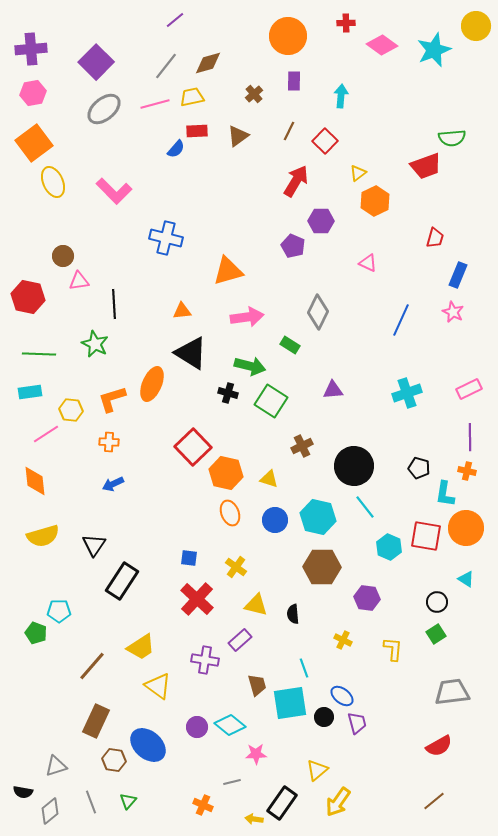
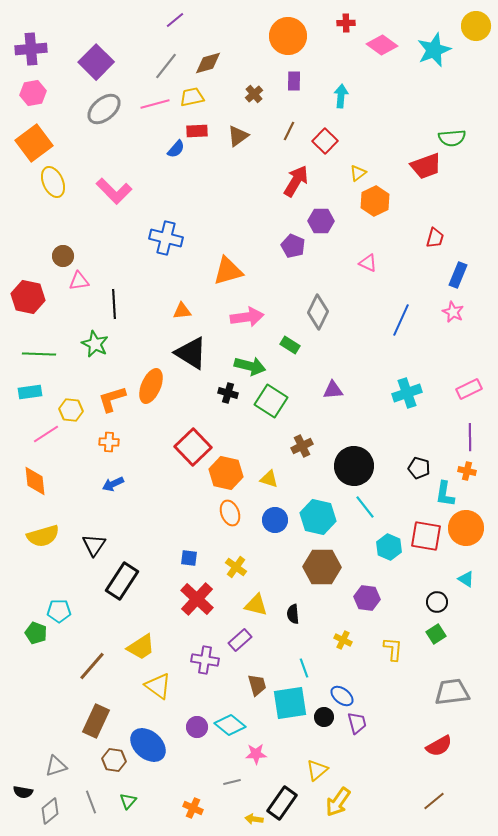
orange ellipse at (152, 384): moved 1 px left, 2 px down
orange cross at (203, 805): moved 10 px left, 3 px down
